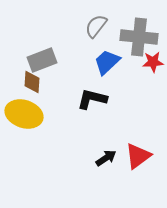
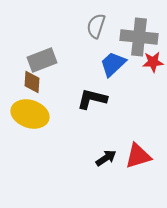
gray semicircle: rotated 20 degrees counterclockwise
blue trapezoid: moved 6 px right, 2 px down
yellow ellipse: moved 6 px right
red triangle: rotated 20 degrees clockwise
